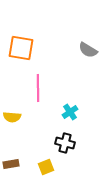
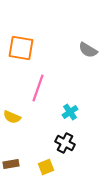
pink line: rotated 20 degrees clockwise
yellow semicircle: rotated 18 degrees clockwise
black cross: rotated 12 degrees clockwise
